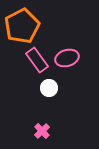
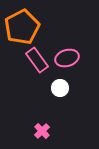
orange pentagon: moved 1 px down
white circle: moved 11 px right
